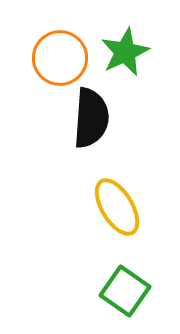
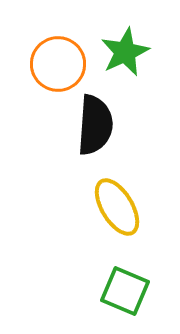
orange circle: moved 2 px left, 6 px down
black semicircle: moved 4 px right, 7 px down
green square: rotated 12 degrees counterclockwise
